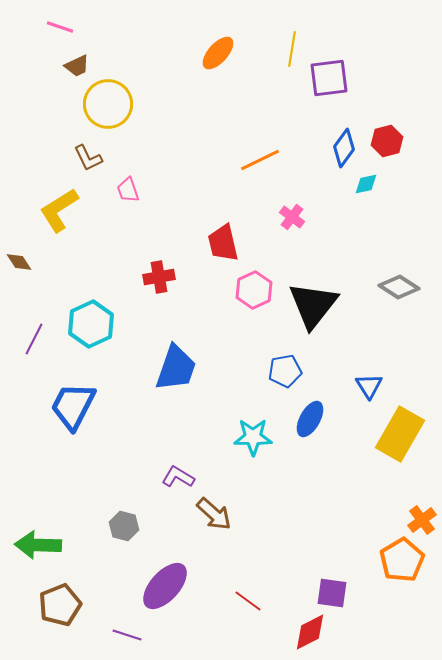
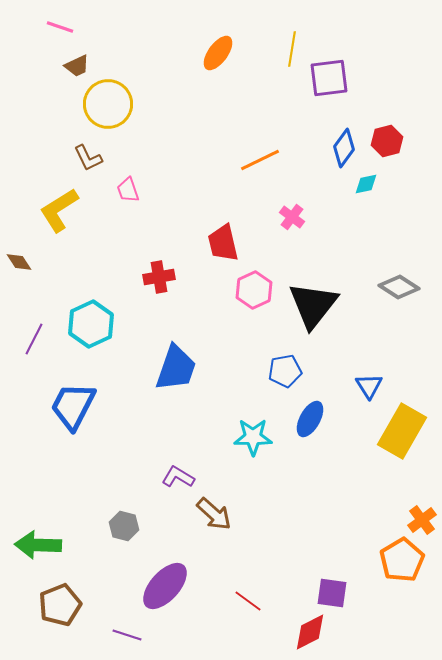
orange ellipse at (218, 53): rotated 6 degrees counterclockwise
yellow rectangle at (400, 434): moved 2 px right, 3 px up
